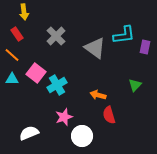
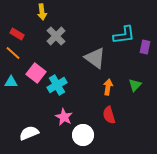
yellow arrow: moved 18 px right
red rectangle: rotated 24 degrees counterclockwise
gray triangle: moved 10 px down
orange line: moved 1 px right, 2 px up
cyan triangle: moved 1 px left, 3 px down
orange arrow: moved 10 px right, 8 px up; rotated 84 degrees clockwise
pink star: rotated 24 degrees counterclockwise
white circle: moved 1 px right, 1 px up
